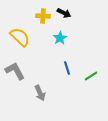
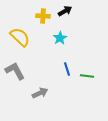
black arrow: moved 1 px right, 2 px up; rotated 56 degrees counterclockwise
blue line: moved 1 px down
green line: moved 4 px left; rotated 40 degrees clockwise
gray arrow: rotated 91 degrees counterclockwise
